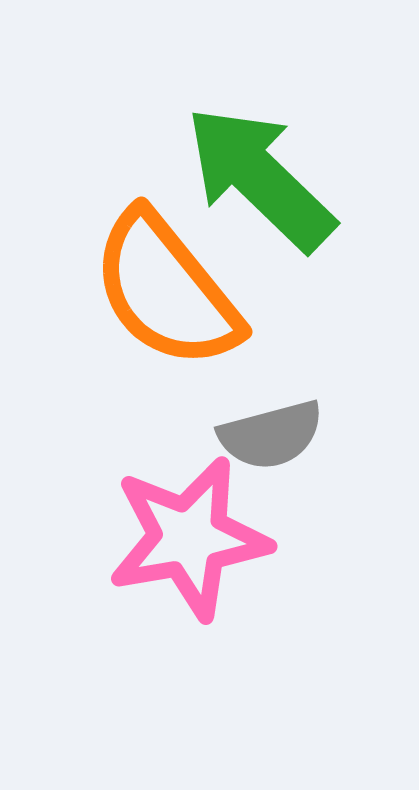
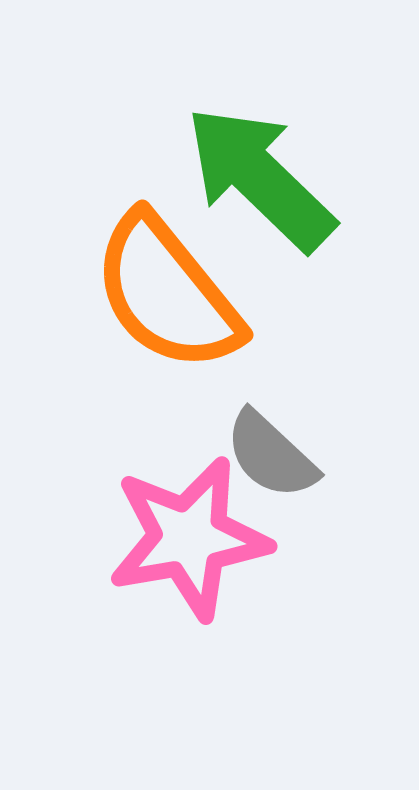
orange semicircle: moved 1 px right, 3 px down
gray semicircle: moved 20 px down; rotated 58 degrees clockwise
